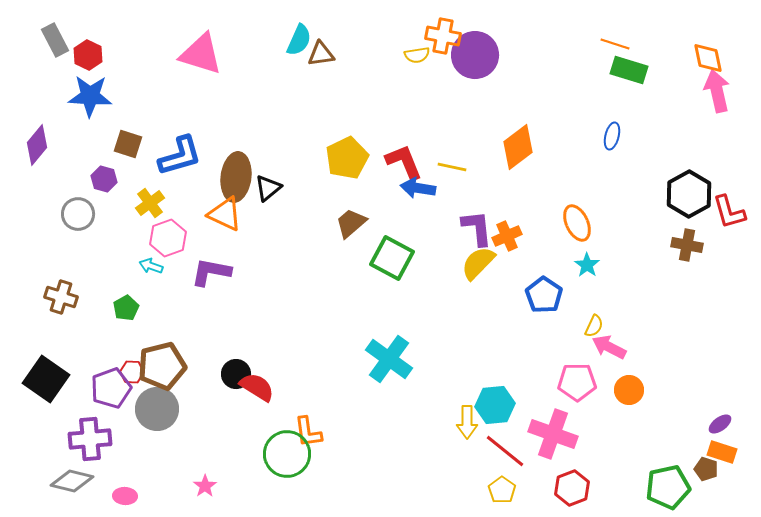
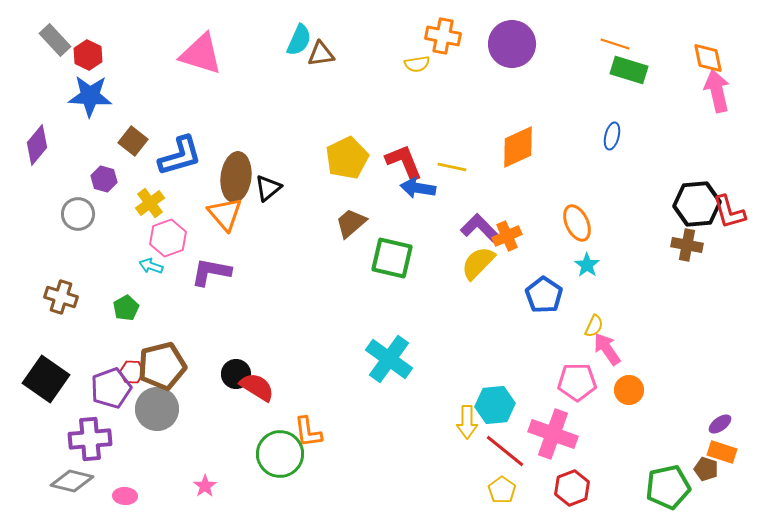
gray rectangle at (55, 40): rotated 16 degrees counterclockwise
yellow semicircle at (417, 55): moved 9 px down
purple circle at (475, 55): moved 37 px right, 11 px up
brown square at (128, 144): moved 5 px right, 3 px up; rotated 20 degrees clockwise
orange diamond at (518, 147): rotated 12 degrees clockwise
black hexagon at (689, 194): moved 8 px right, 10 px down; rotated 24 degrees clockwise
orange triangle at (225, 214): rotated 24 degrees clockwise
purple L-shape at (477, 228): moved 3 px right; rotated 39 degrees counterclockwise
green square at (392, 258): rotated 15 degrees counterclockwise
pink arrow at (609, 347): moved 2 px left, 2 px down; rotated 28 degrees clockwise
green circle at (287, 454): moved 7 px left
